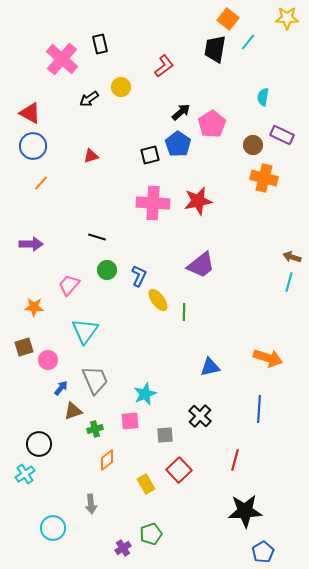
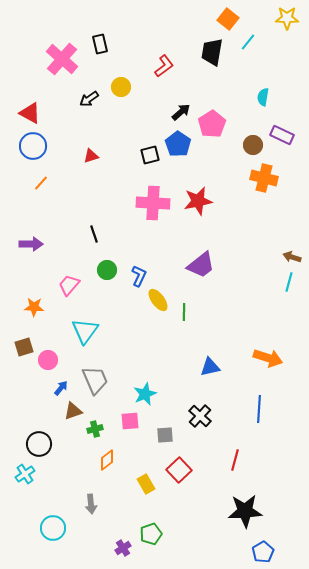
black trapezoid at (215, 49): moved 3 px left, 3 px down
black line at (97, 237): moved 3 px left, 3 px up; rotated 54 degrees clockwise
